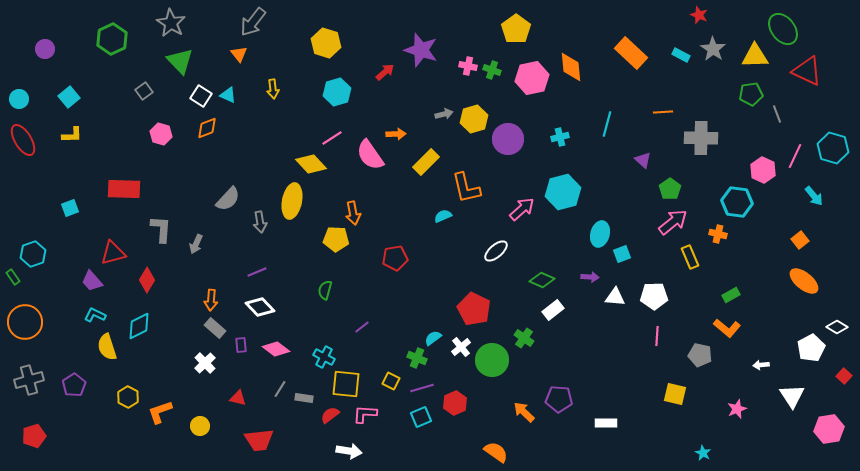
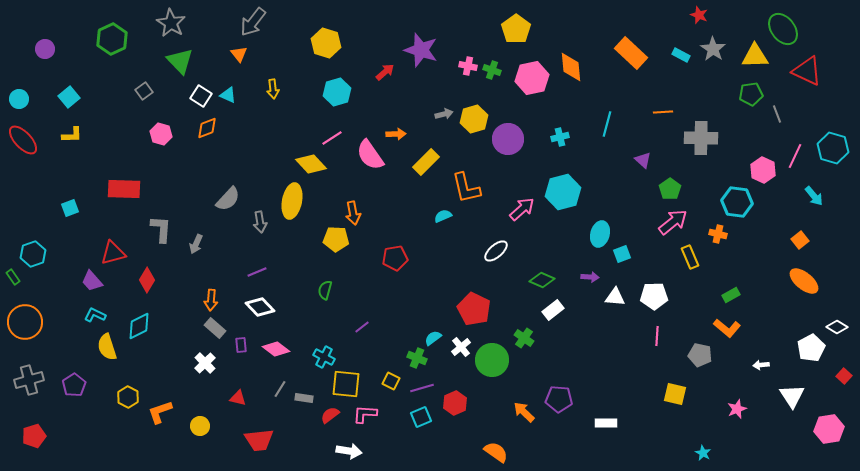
red ellipse at (23, 140): rotated 12 degrees counterclockwise
